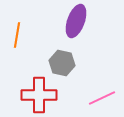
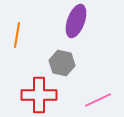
pink line: moved 4 px left, 2 px down
